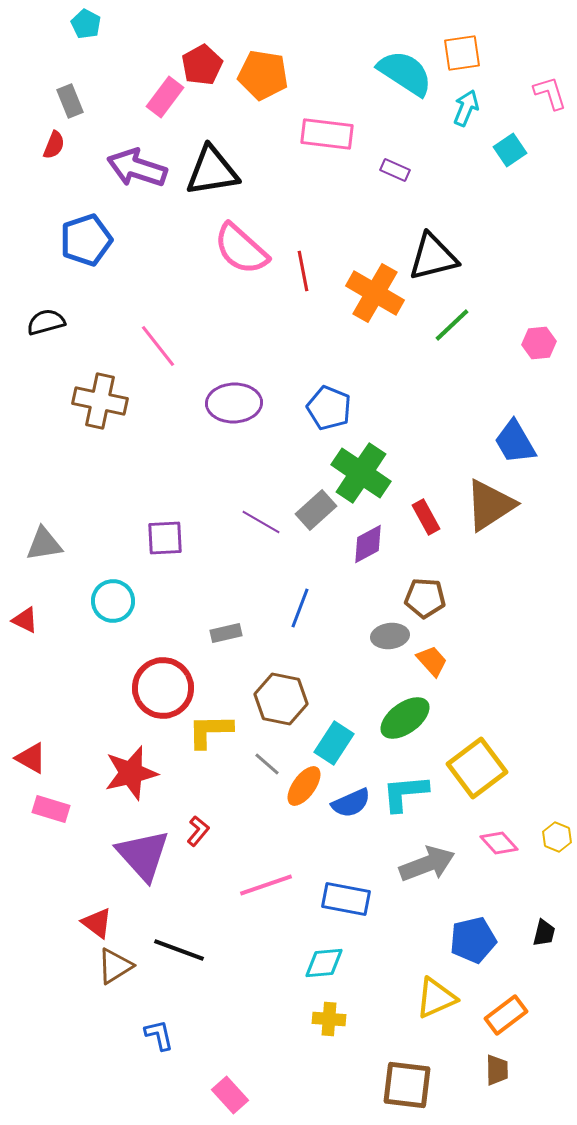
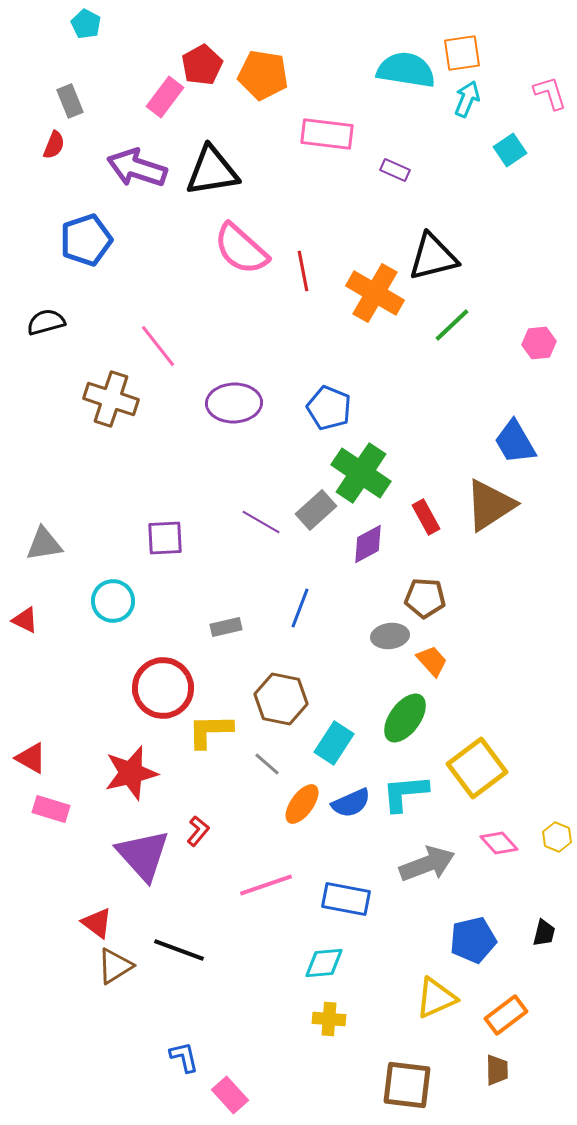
cyan semicircle at (405, 73): moved 1 px right, 3 px up; rotated 24 degrees counterclockwise
cyan arrow at (466, 108): moved 1 px right, 9 px up
brown cross at (100, 401): moved 11 px right, 2 px up; rotated 6 degrees clockwise
gray rectangle at (226, 633): moved 6 px up
green ellipse at (405, 718): rotated 18 degrees counterclockwise
orange ellipse at (304, 786): moved 2 px left, 18 px down
blue L-shape at (159, 1035): moved 25 px right, 22 px down
